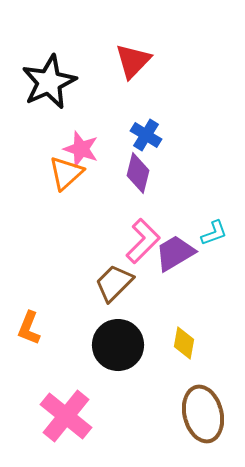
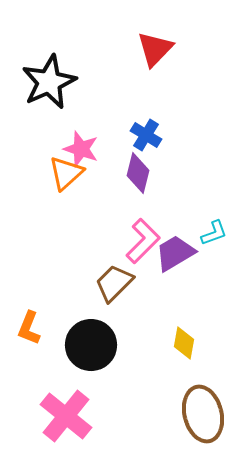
red triangle: moved 22 px right, 12 px up
black circle: moved 27 px left
